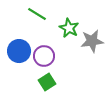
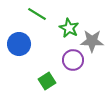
gray star: rotated 10 degrees clockwise
blue circle: moved 7 px up
purple circle: moved 29 px right, 4 px down
green square: moved 1 px up
